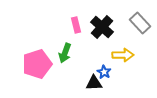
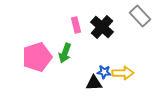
gray rectangle: moved 7 px up
yellow arrow: moved 18 px down
pink pentagon: moved 7 px up
blue star: rotated 24 degrees counterclockwise
